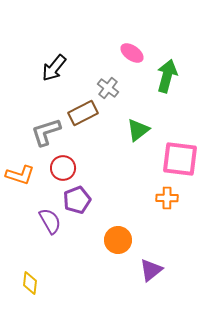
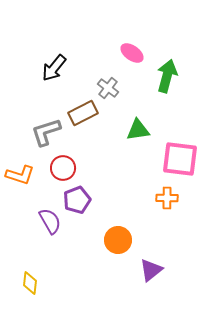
green triangle: rotated 30 degrees clockwise
